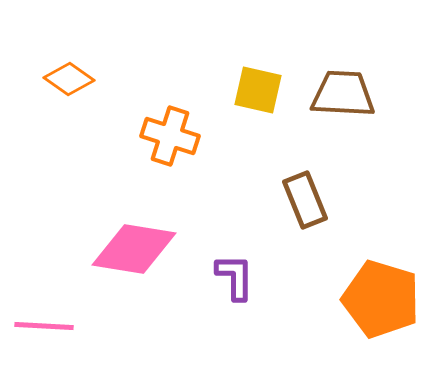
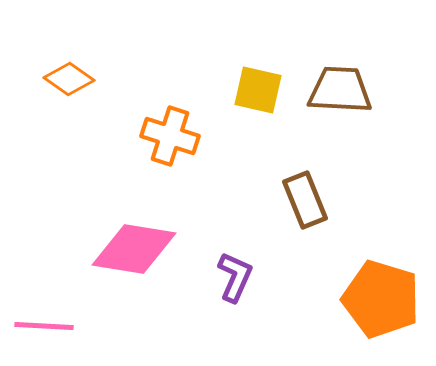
brown trapezoid: moved 3 px left, 4 px up
purple L-shape: rotated 24 degrees clockwise
